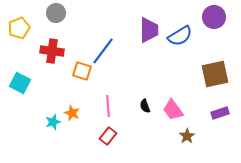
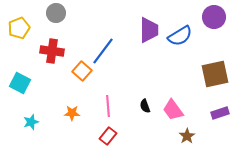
orange square: rotated 24 degrees clockwise
orange star: rotated 21 degrees counterclockwise
cyan star: moved 22 px left
